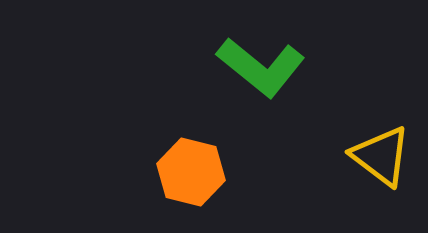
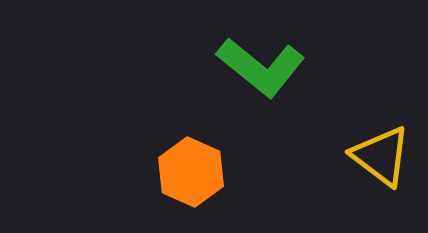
orange hexagon: rotated 10 degrees clockwise
